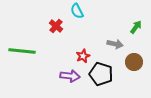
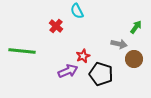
gray arrow: moved 4 px right
brown circle: moved 3 px up
purple arrow: moved 2 px left, 5 px up; rotated 30 degrees counterclockwise
